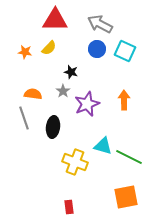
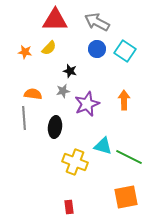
gray arrow: moved 3 px left, 2 px up
cyan square: rotated 10 degrees clockwise
black star: moved 1 px left, 1 px up
gray star: rotated 24 degrees clockwise
gray line: rotated 15 degrees clockwise
black ellipse: moved 2 px right
